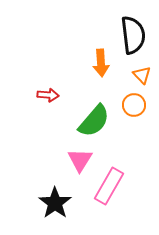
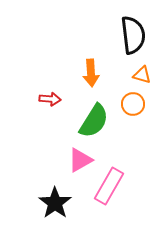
orange arrow: moved 10 px left, 10 px down
orange triangle: rotated 30 degrees counterclockwise
red arrow: moved 2 px right, 4 px down
orange circle: moved 1 px left, 1 px up
green semicircle: rotated 9 degrees counterclockwise
pink triangle: rotated 28 degrees clockwise
